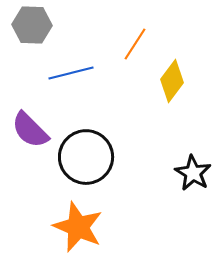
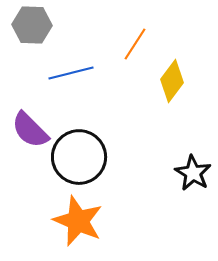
black circle: moved 7 px left
orange star: moved 6 px up
